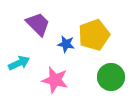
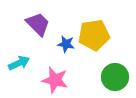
yellow pentagon: rotated 12 degrees clockwise
green circle: moved 4 px right
